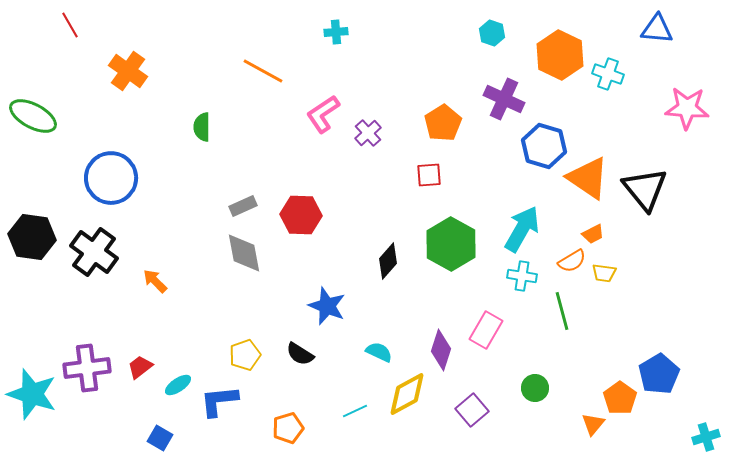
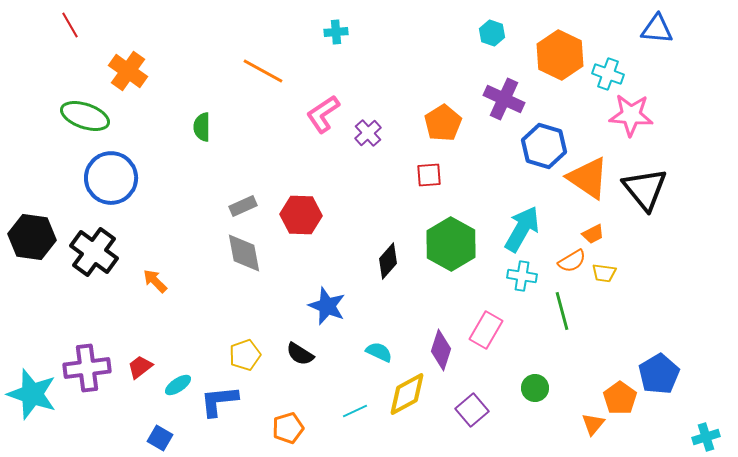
pink star at (687, 108): moved 56 px left, 7 px down
green ellipse at (33, 116): moved 52 px right; rotated 9 degrees counterclockwise
